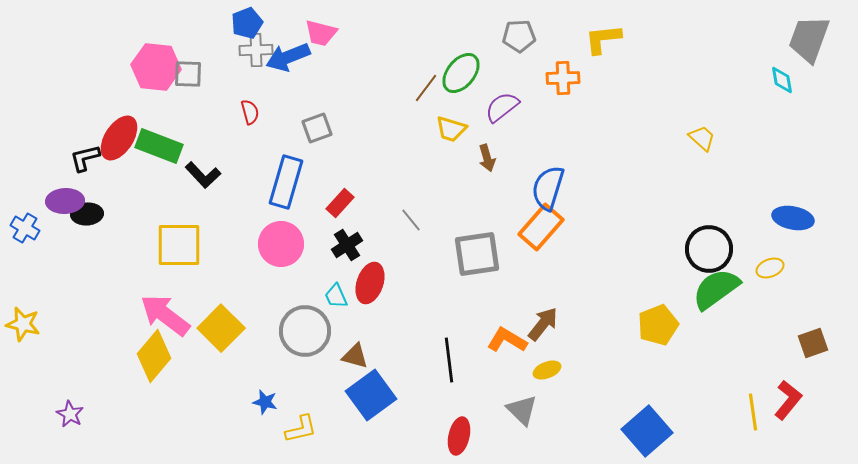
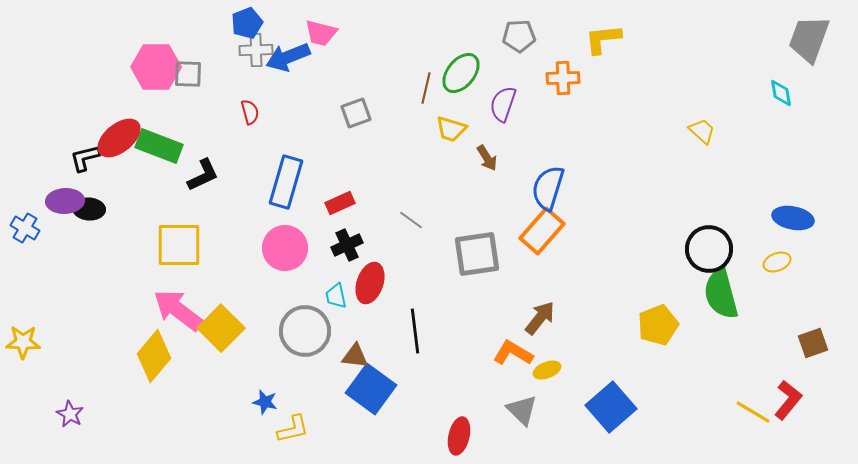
pink hexagon at (156, 67): rotated 6 degrees counterclockwise
cyan diamond at (782, 80): moved 1 px left, 13 px down
brown line at (426, 88): rotated 24 degrees counterclockwise
purple semicircle at (502, 107): moved 1 px right, 3 px up; rotated 33 degrees counterclockwise
gray square at (317, 128): moved 39 px right, 15 px up
red ellipse at (119, 138): rotated 18 degrees clockwise
yellow trapezoid at (702, 138): moved 7 px up
brown arrow at (487, 158): rotated 16 degrees counterclockwise
black L-shape at (203, 175): rotated 72 degrees counterclockwise
red rectangle at (340, 203): rotated 24 degrees clockwise
black ellipse at (87, 214): moved 2 px right, 5 px up; rotated 8 degrees clockwise
gray line at (411, 220): rotated 15 degrees counterclockwise
orange rectangle at (541, 227): moved 1 px right, 4 px down
pink circle at (281, 244): moved 4 px right, 4 px down
black cross at (347, 245): rotated 8 degrees clockwise
yellow ellipse at (770, 268): moved 7 px right, 6 px up
green semicircle at (716, 289): moved 5 px right, 5 px down; rotated 69 degrees counterclockwise
cyan trapezoid at (336, 296): rotated 12 degrees clockwise
pink arrow at (165, 315): moved 13 px right, 5 px up
yellow star at (23, 324): moved 18 px down; rotated 12 degrees counterclockwise
brown arrow at (543, 324): moved 3 px left, 6 px up
orange L-shape at (507, 340): moved 6 px right, 13 px down
brown triangle at (355, 356): rotated 8 degrees counterclockwise
black line at (449, 360): moved 34 px left, 29 px up
blue square at (371, 395): moved 6 px up; rotated 18 degrees counterclockwise
yellow line at (753, 412): rotated 51 degrees counterclockwise
yellow L-shape at (301, 429): moved 8 px left
blue square at (647, 431): moved 36 px left, 24 px up
